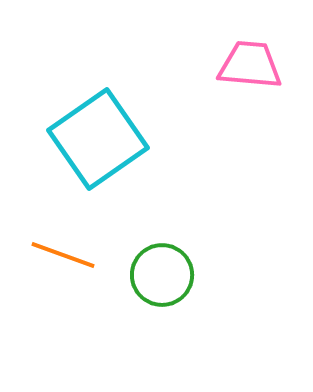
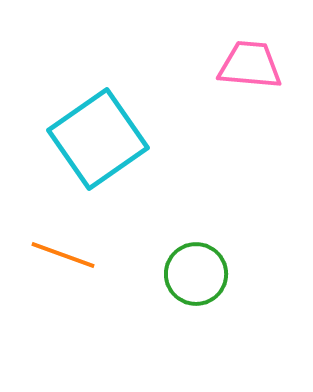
green circle: moved 34 px right, 1 px up
